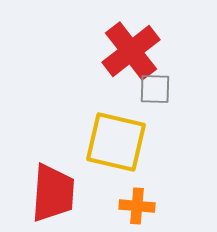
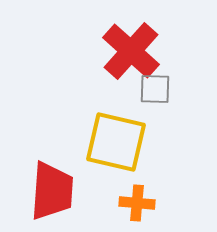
red cross: rotated 10 degrees counterclockwise
red trapezoid: moved 1 px left, 2 px up
orange cross: moved 3 px up
